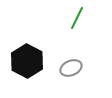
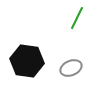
black hexagon: rotated 20 degrees counterclockwise
